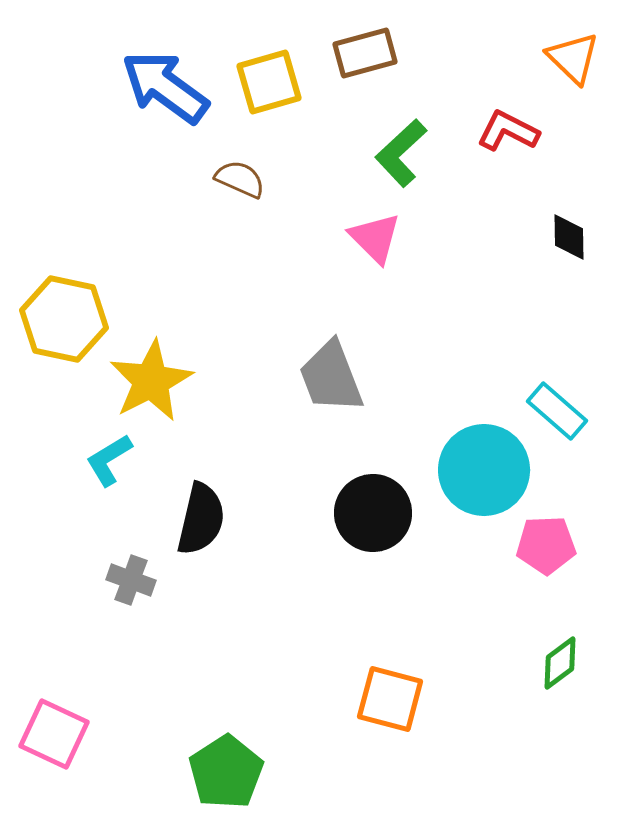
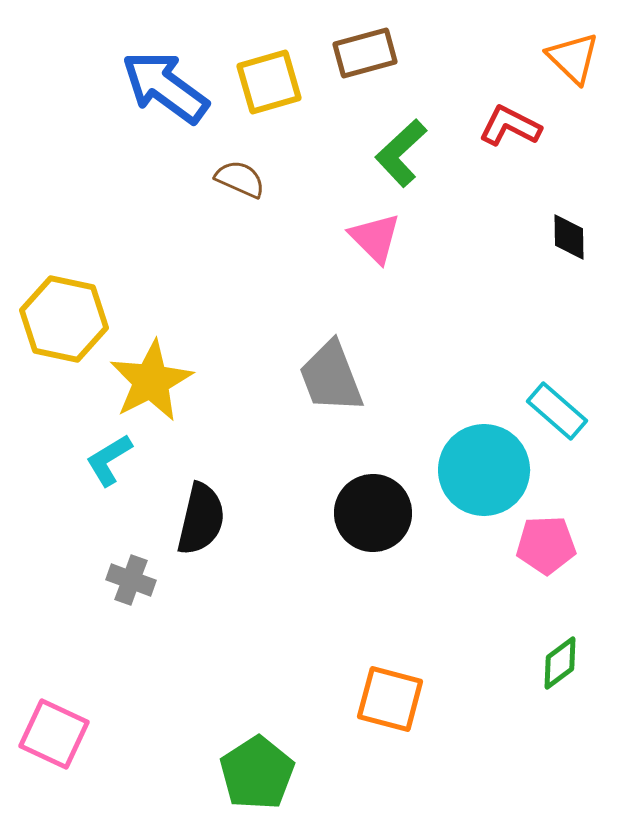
red L-shape: moved 2 px right, 5 px up
green pentagon: moved 31 px right, 1 px down
